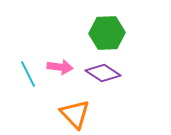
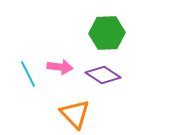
purple diamond: moved 2 px down
